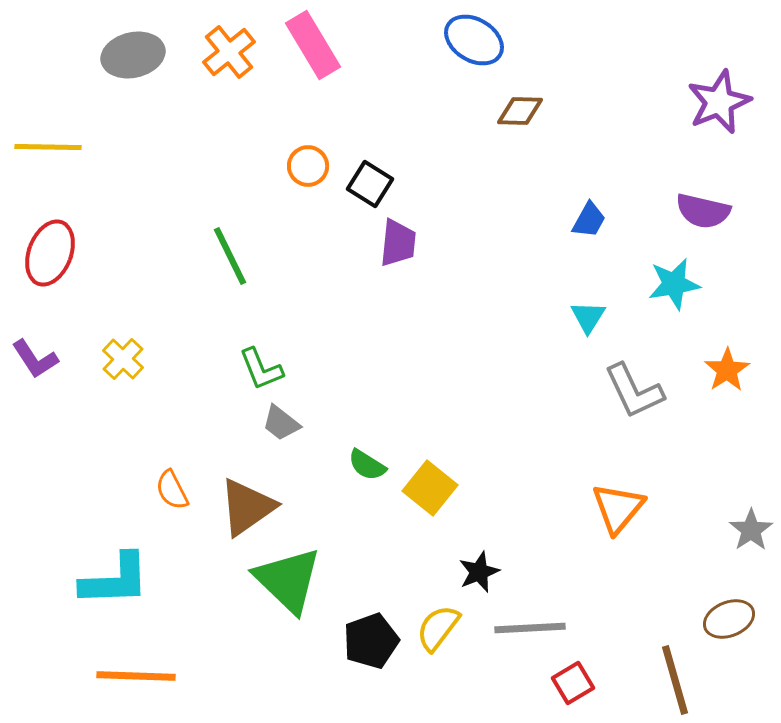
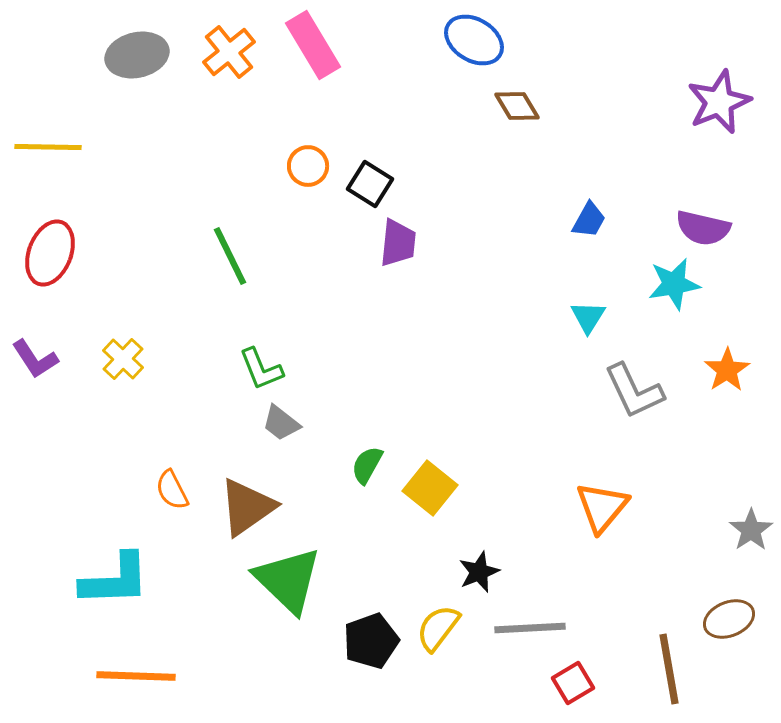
gray ellipse: moved 4 px right
brown diamond: moved 3 px left, 5 px up; rotated 57 degrees clockwise
purple semicircle: moved 17 px down
green semicircle: rotated 87 degrees clockwise
orange triangle: moved 16 px left, 1 px up
brown line: moved 6 px left, 11 px up; rotated 6 degrees clockwise
